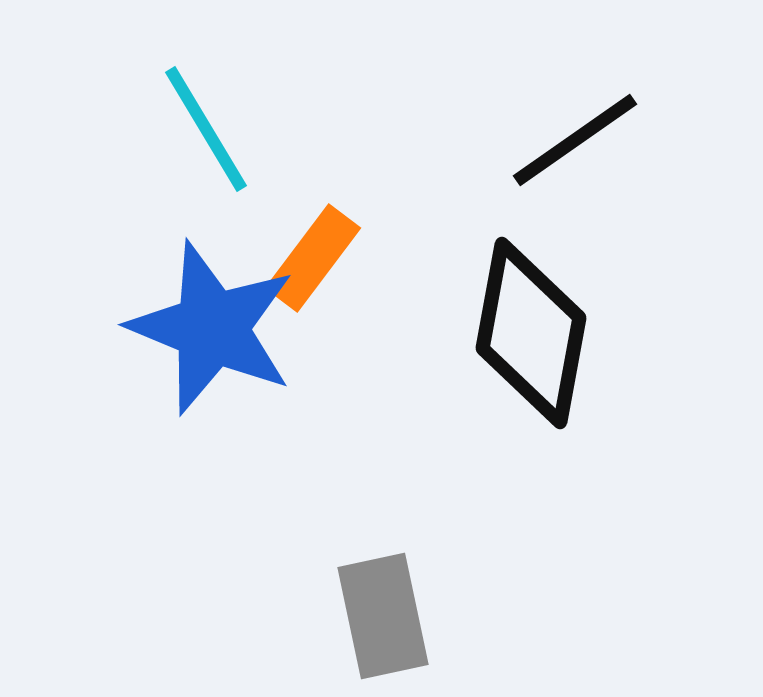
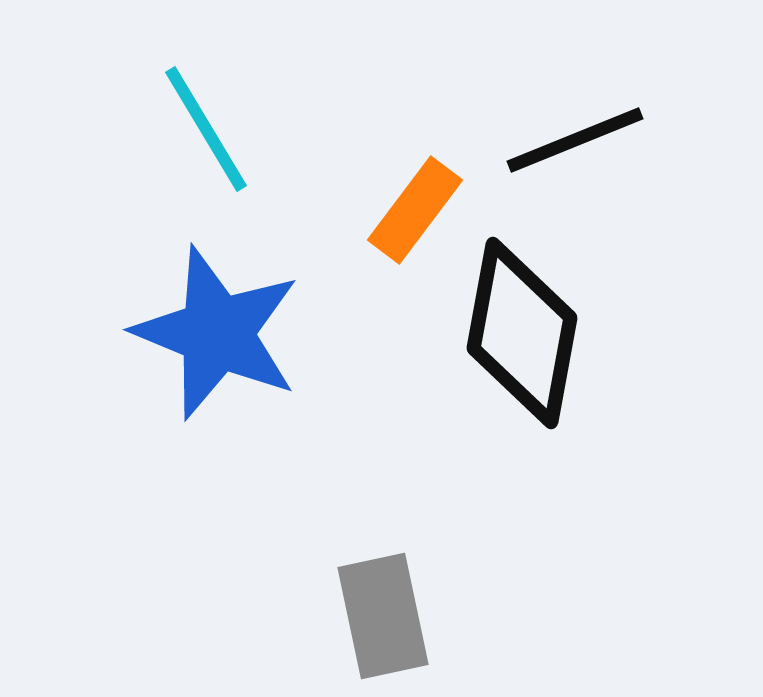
black line: rotated 13 degrees clockwise
orange rectangle: moved 102 px right, 48 px up
blue star: moved 5 px right, 5 px down
black diamond: moved 9 px left
